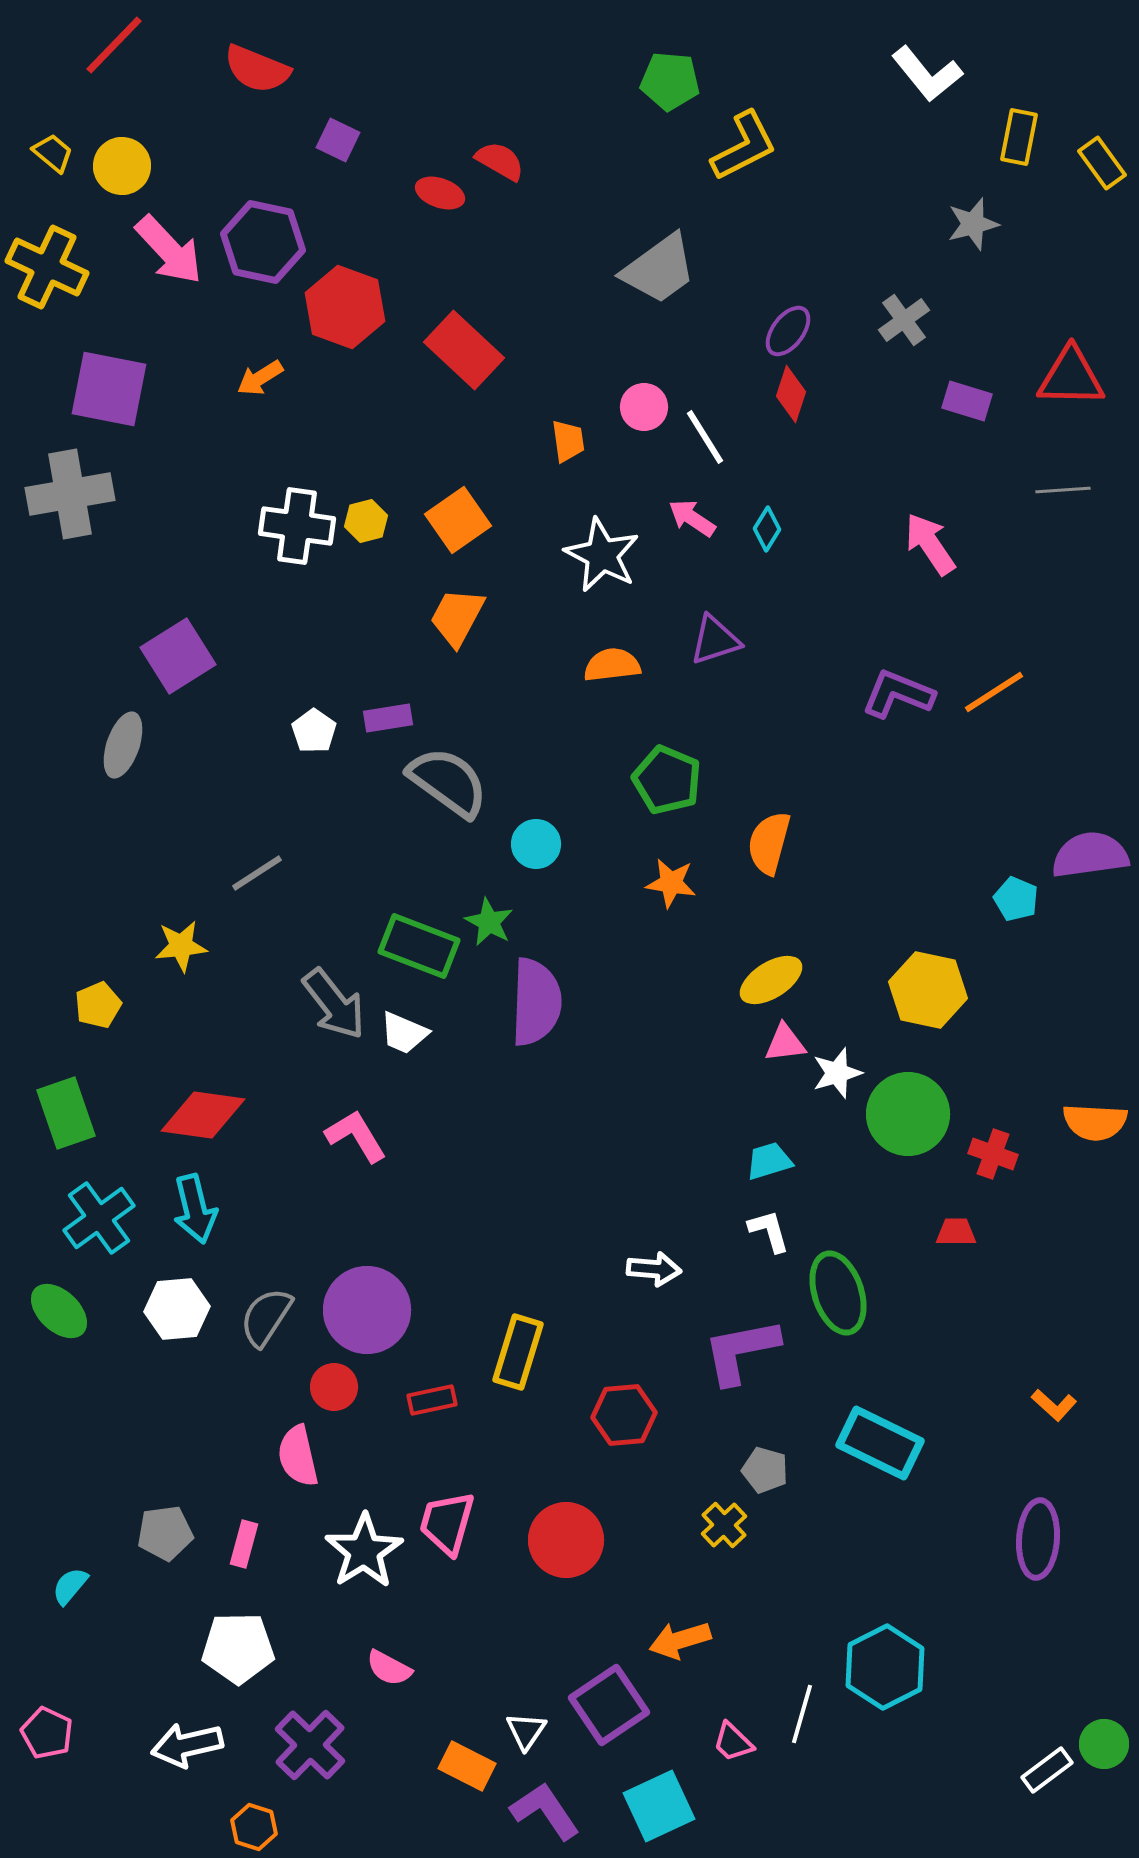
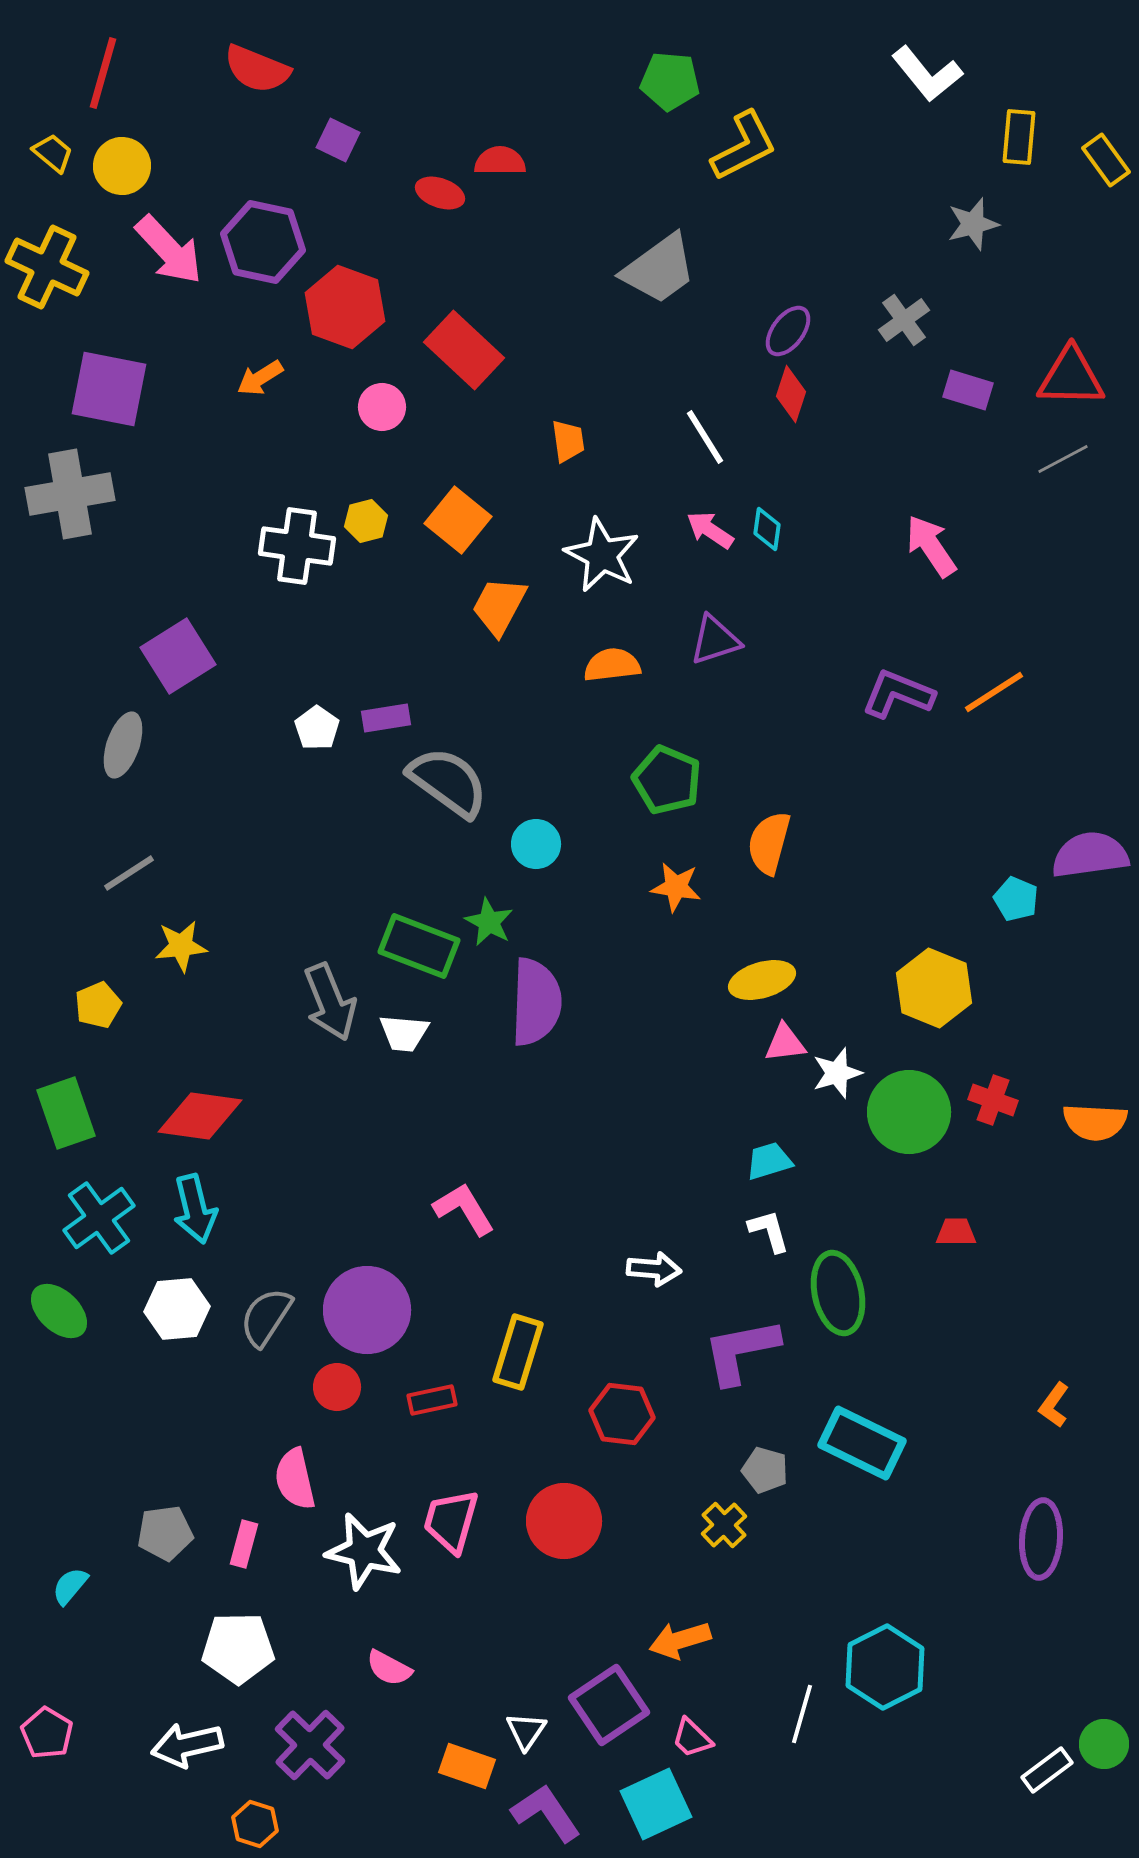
red line at (114, 45): moved 11 px left, 28 px down; rotated 28 degrees counterclockwise
yellow rectangle at (1019, 137): rotated 6 degrees counterclockwise
red semicircle at (500, 161): rotated 30 degrees counterclockwise
yellow rectangle at (1102, 163): moved 4 px right, 3 px up
purple rectangle at (967, 401): moved 1 px right, 11 px up
pink circle at (644, 407): moved 262 px left
gray line at (1063, 490): moved 31 px up; rotated 24 degrees counterclockwise
pink arrow at (692, 518): moved 18 px right, 12 px down
orange square at (458, 520): rotated 16 degrees counterclockwise
white cross at (297, 526): moved 20 px down
cyan diamond at (767, 529): rotated 24 degrees counterclockwise
pink arrow at (930, 544): moved 1 px right, 2 px down
orange trapezoid at (457, 617): moved 42 px right, 11 px up
purple rectangle at (388, 718): moved 2 px left
white pentagon at (314, 731): moved 3 px right, 3 px up
gray line at (257, 873): moved 128 px left
orange star at (671, 883): moved 5 px right, 4 px down
yellow ellipse at (771, 980): moved 9 px left; rotated 16 degrees clockwise
yellow hexagon at (928, 990): moved 6 px right, 2 px up; rotated 10 degrees clockwise
gray arrow at (334, 1004): moved 4 px left, 2 px up; rotated 16 degrees clockwise
white trapezoid at (404, 1033): rotated 18 degrees counterclockwise
green circle at (908, 1114): moved 1 px right, 2 px up
red diamond at (203, 1115): moved 3 px left, 1 px down
pink L-shape at (356, 1136): moved 108 px right, 73 px down
red cross at (993, 1154): moved 54 px up
green ellipse at (838, 1293): rotated 6 degrees clockwise
red circle at (334, 1387): moved 3 px right
orange L-shape at (1054, 1405): rotated 84 degrees clockwise
red hexagon at (624, 1415): moved 2 px left, 1 px up; rotated 12 degrees clockwise
cyan rectangle at (880, 1443): moved 18 px left
pink semicircle at (298, 1456): moved 3 px left, 23 px down
pink trapezoid at (447, 1523): moved 4 px right, 2 px up
purple ellipse at (1038, 1539): moved 3 px right
red circle at (566, 1540): moved 2 px left, 19 px up
white star at (364, 1551): rotated 26 degrees counterclockwise
pink pentagon at (47, 1733): rotated 6 degrees clockwise
pink trapezoid at (733, 1742): moved 41 px left, 4 px up
orange rectangle at (467, 1766): rotated 8 degrees counterclockwise
cyan square at (659, 1806): moved 3 px left, 2 px up
purple L-shape at (545, 1811): moved 1 px right, 2 px down
orange hexagon at (254, 1827): moved 1 px right, 3 px up
